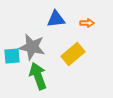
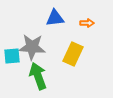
blue triangle: moved 1 px left, 1 px up
gray star: rotated 8 degrees counterclockwise
yellow rectangle: rotated 25 degrees counterclockwise
